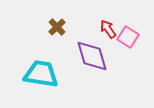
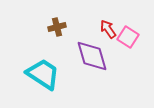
brown cross: rotated 30 degrees clockwise
cyan trapezoid: moved 2 px right; rotated 24 degrees clockwise
